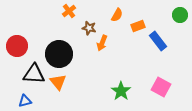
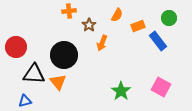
orange cross: rotated 32 degrees clockwise
green circle: moved 11 px left, 3 px down
brown star: moved 3 px up; rotated 24 degrees clockwise
red circle: moved 1 px left, 1 px down
black circle: moved 5 px right, 1 px down
